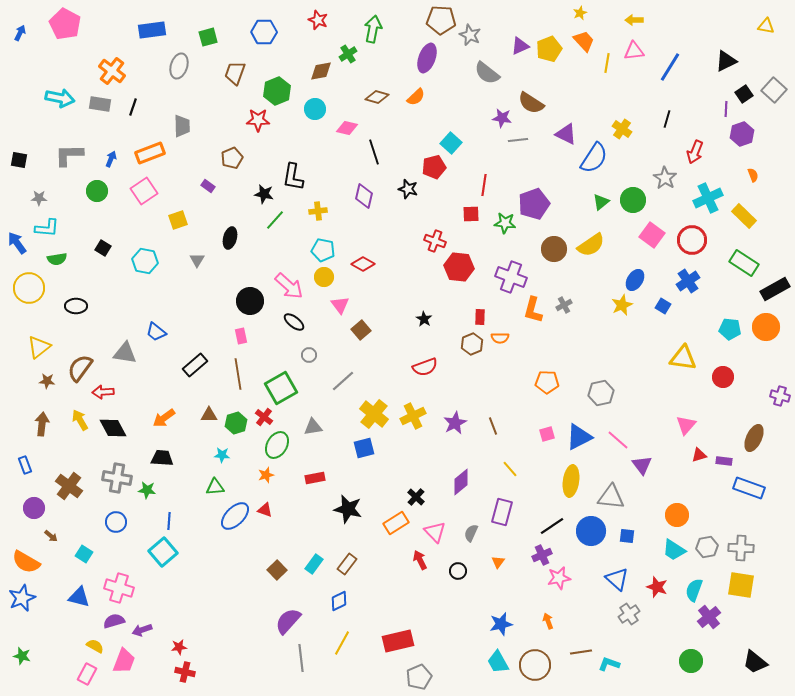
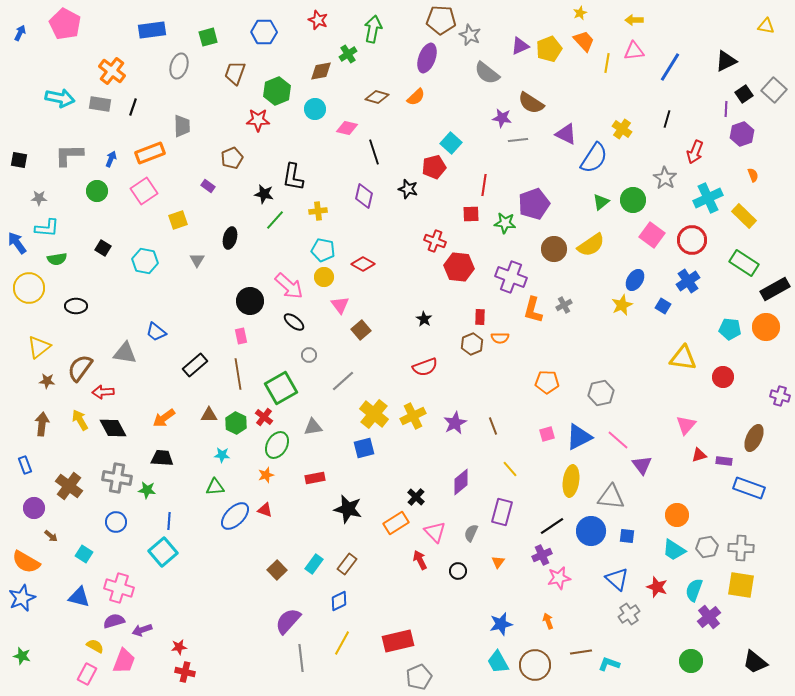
green hexagon at (236, 423): rotated 15 degrees counterclockwise
